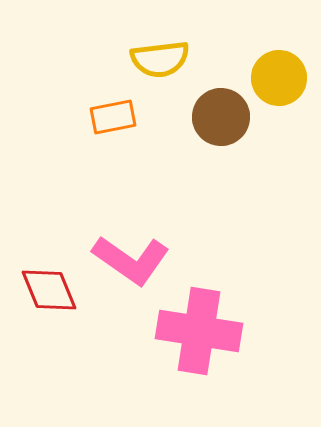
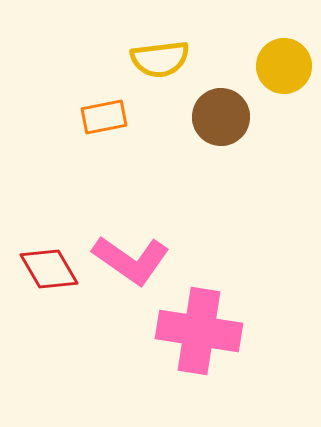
yellow circle: moved 5 px right, 12 px up
orange rectangle: moved 9 px left
red diamond: moved 21 px up; rotated 8 degrees counterclockwise
